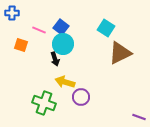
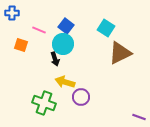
blue square: moved 5 px right, 1 px up
